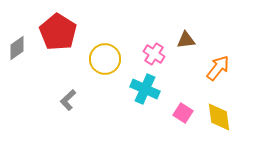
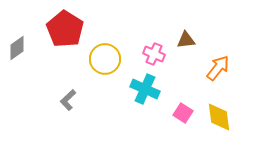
red pentagon: moved 7 px right, 3 px up
pink cross: rotated 10 degrees counterclockwise
